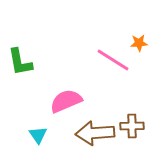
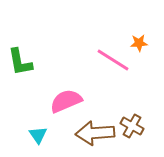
brown cross: rotated 30 degrees clockwise
